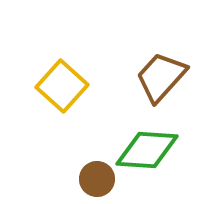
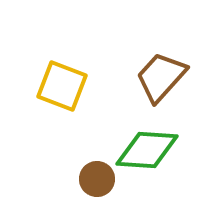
yellow square: rotated 21 degrees counterclockwise
